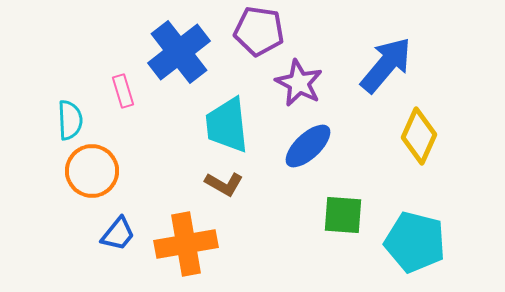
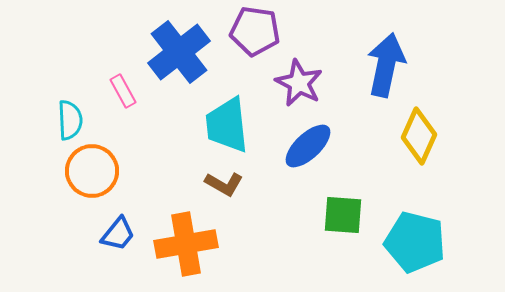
purple pentagon: moved 4 px left
blue arrow: rotated 28 degrees counterclockwise
pink rectangle: rotated 12 degrees counterclockwise
